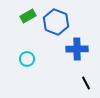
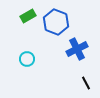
blue cross: rotated 25 degrees counterclockwise
